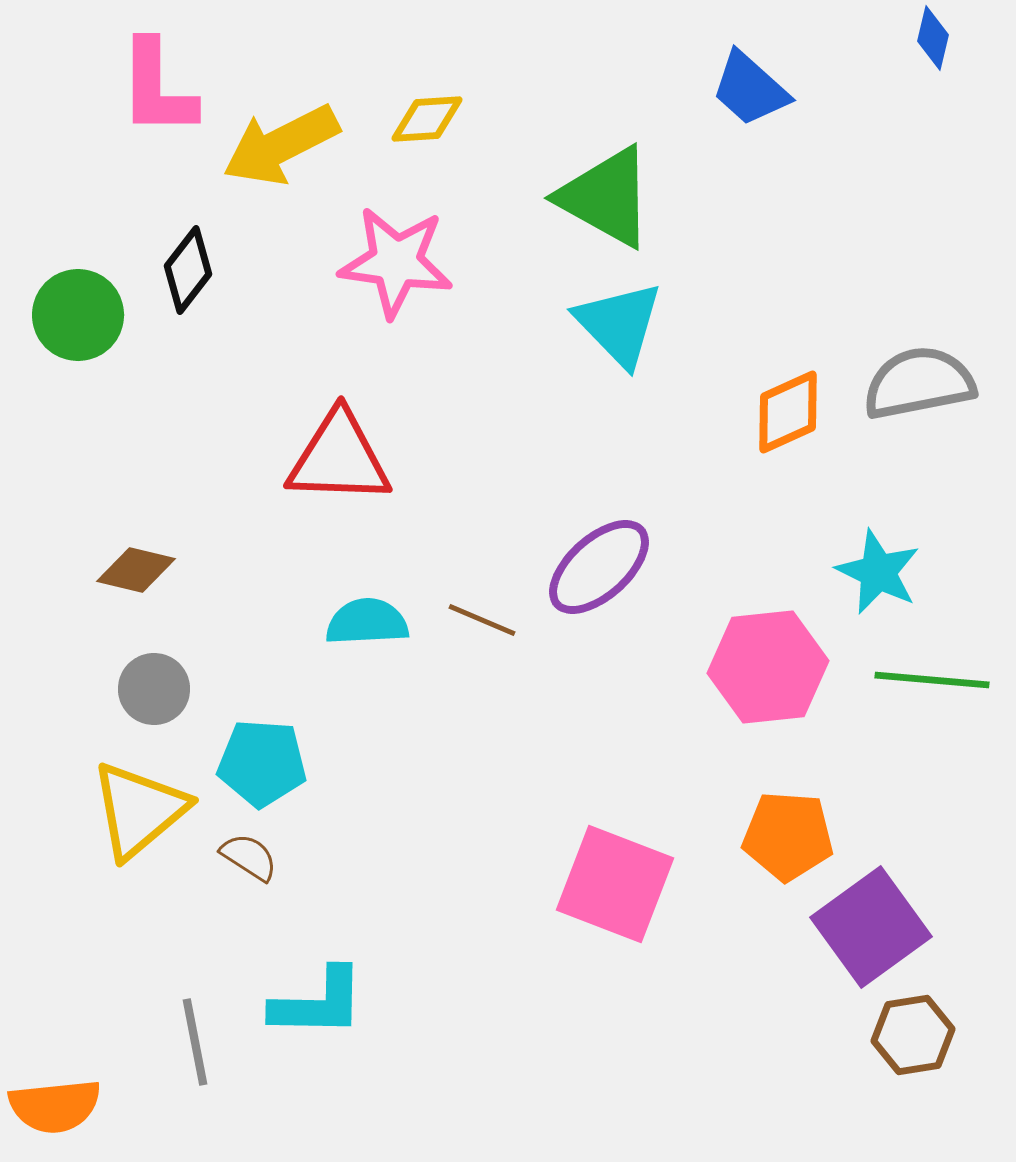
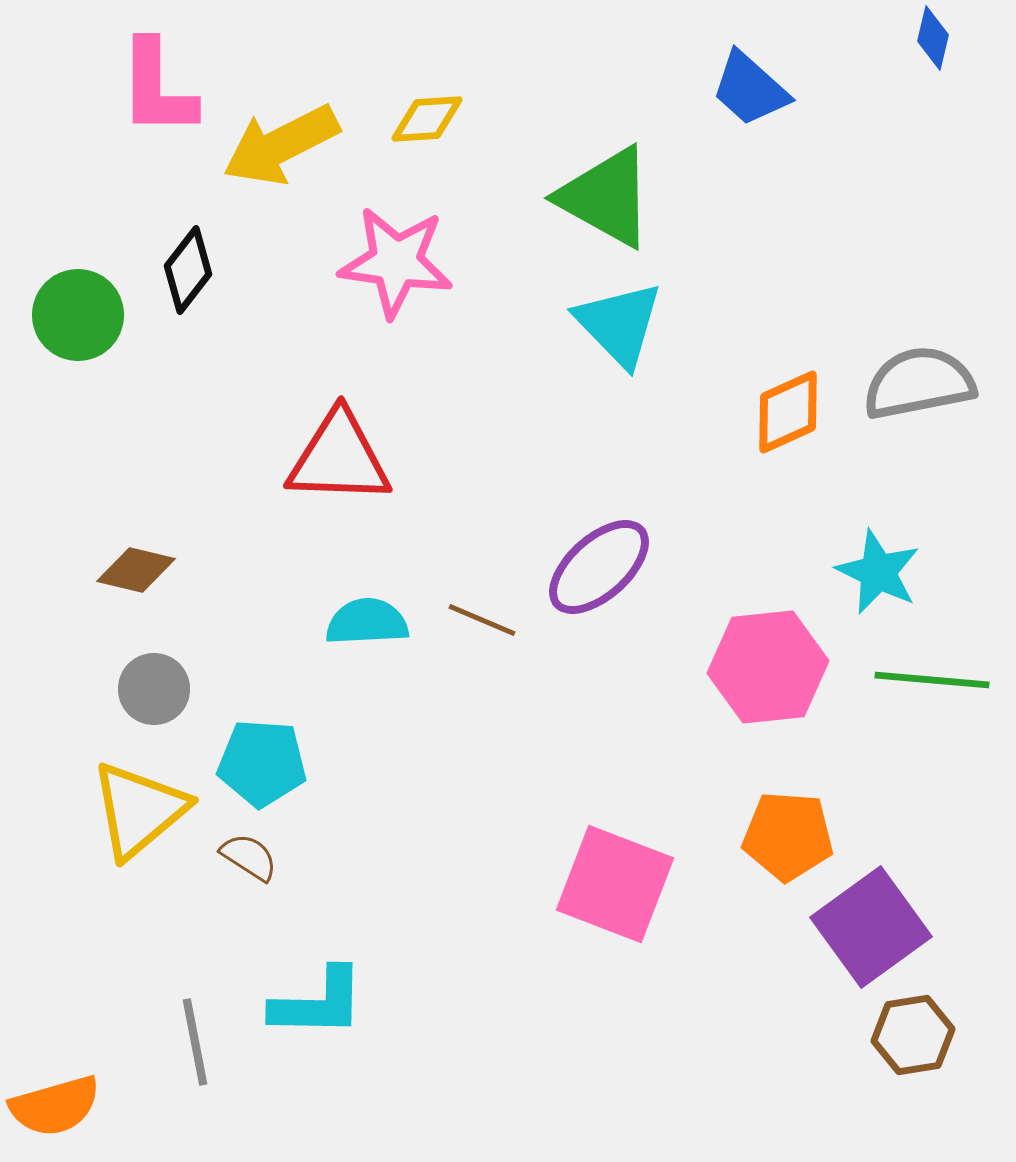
orange semicircle: rotated 10 degrees counterclockwise
